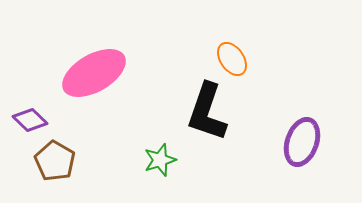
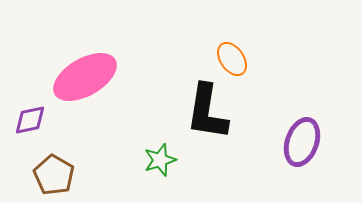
pink ellipse: moved 9 px left, 4 px down
black L-shape: rotated 10 degrees counterclockwise
purple diamond: rotated 56 degrees counterclockwise
brown pentagon: moved 1 px left, 14 px down
